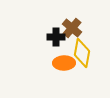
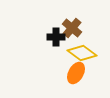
yellow diamond: rotated 64 degrees counterclockwise
orange ellipse: moved 12 px right, 10 px down; rotated 60 degrees counterclockwise
